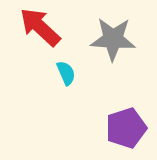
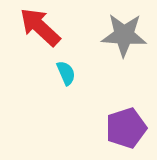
gray star: moved 11 px right, 4 px up
